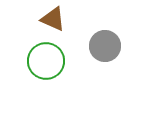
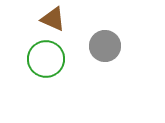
green circle: moved 2 px up
